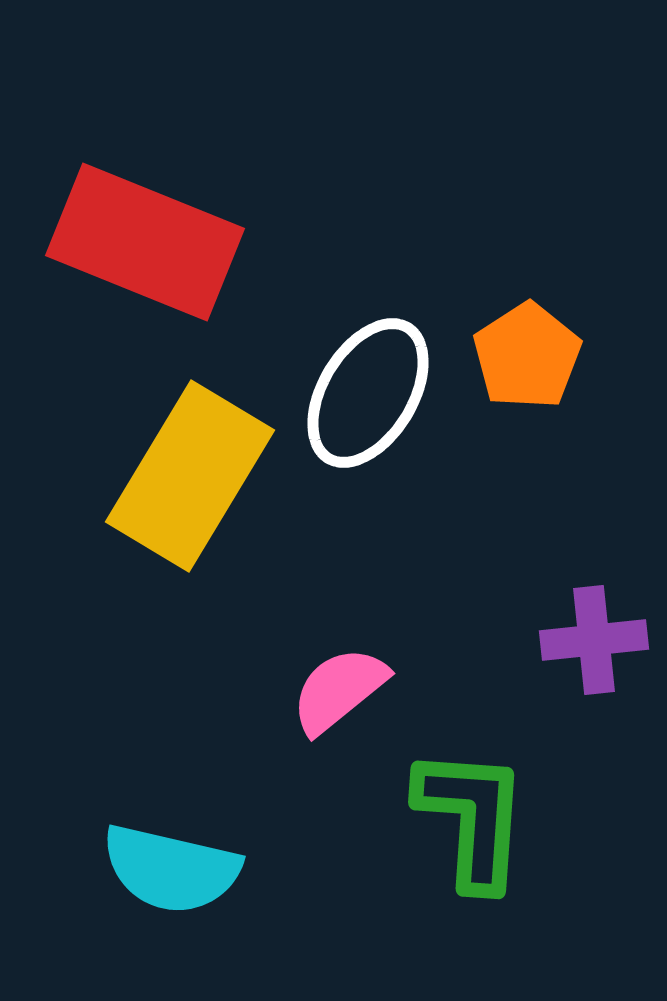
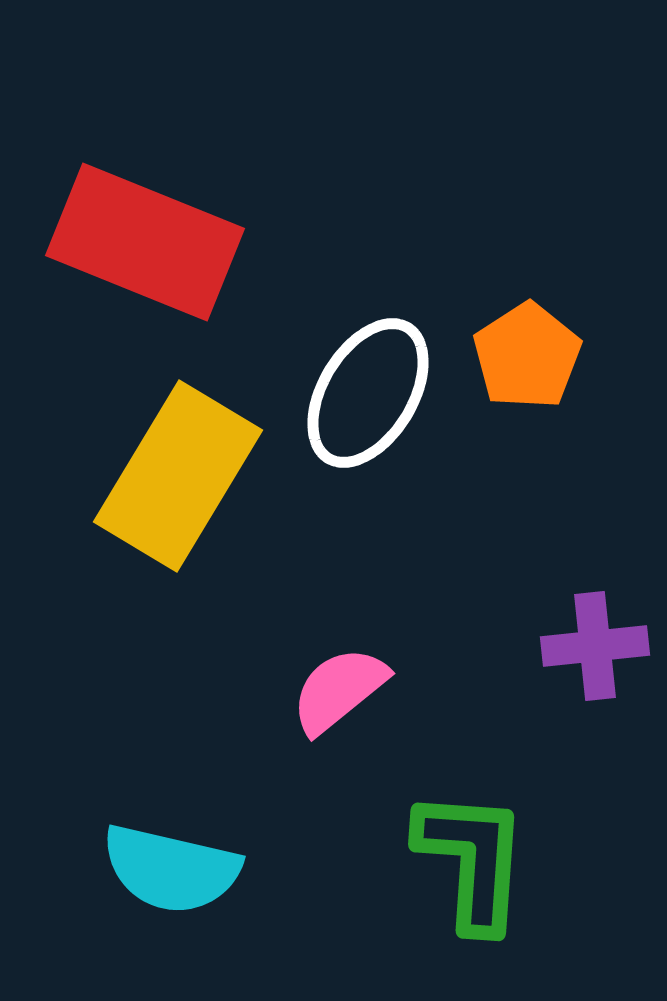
yellow rectangle: moved 12 px left
purple cross: moved 1 px right, 6 px down
green L-shape: moved 42 px down
